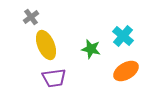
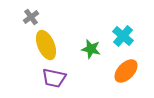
orange ellipse: rotated 15 degrees counterclockwise
purple trapezoid: rotated 20 degrees clockwise
